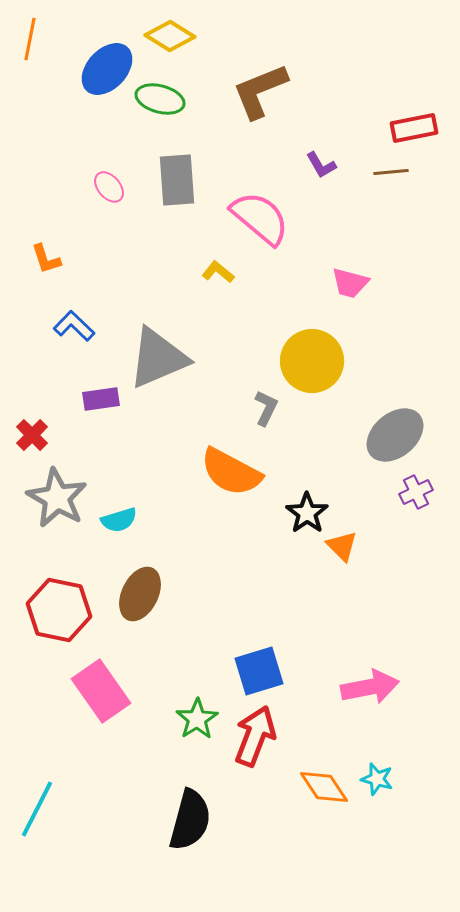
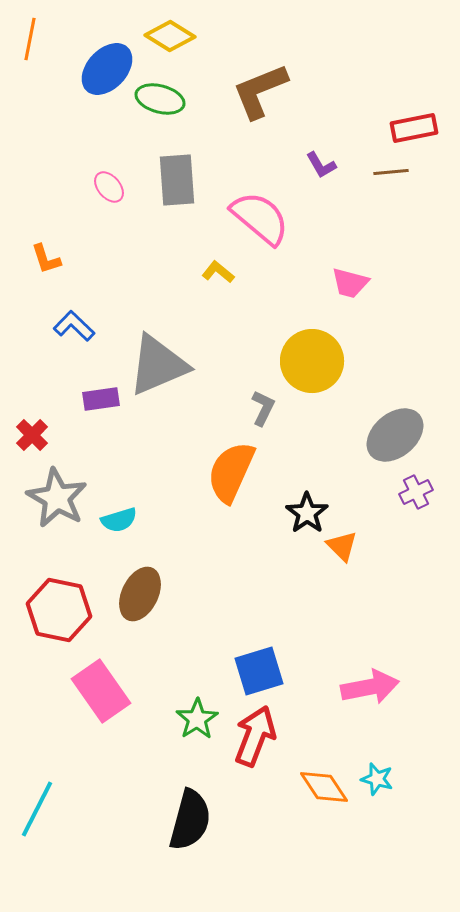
gray triangle: moved 7 px down
gray L-shape: moved 3 px left
orange semicircle: rotated 86 degrees clockwise
